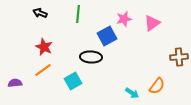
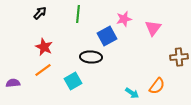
black arrow: rotated 112 degrees clockwise
pink triangle: moved 1 px right, 5 px down; rotated 18 degrees counterclockwise
purple semicircle: moved 2 px left
